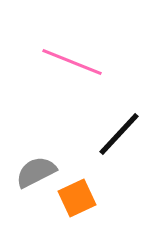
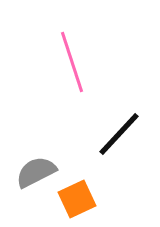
pink line: rotated 50 degrees clockwise
orange square: moved 1 px down
